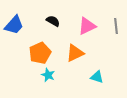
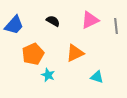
pink triangle: moved 3 px right, 6 px up
orange pentagon: moved 7 px left, 1 px down
